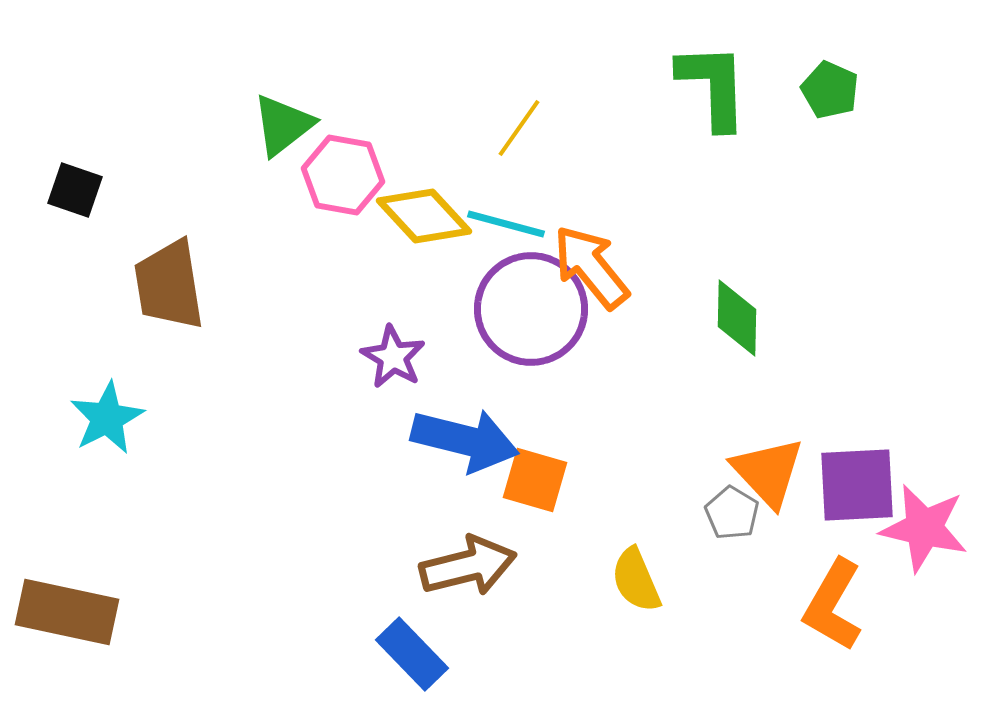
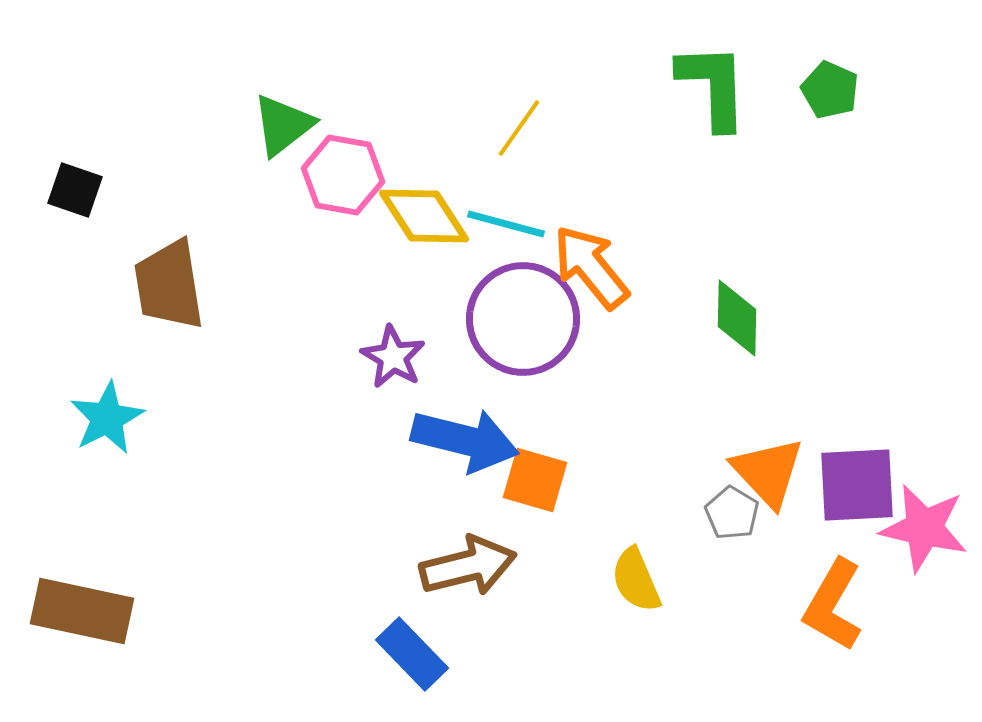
yellow diamond: rotated 10 degrees clockwise
purple circle: moved 8 px left, 10 px down
brown rectangle: moved 15 px right, 1 px up
